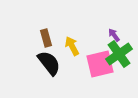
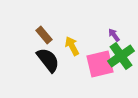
brown rectangle: moved 2 px left, 3 px up; rotated 24 degrees counterclockwise
green cross: moved 2 px right, 2 px down
black semicircle: moved 1 px left, 3 px up
